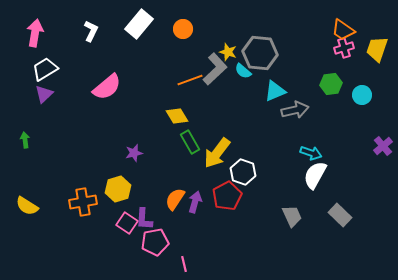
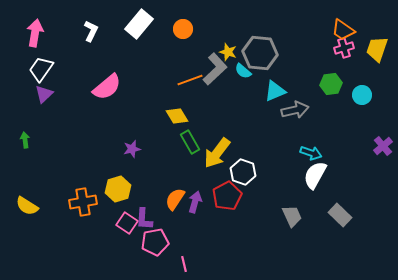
white trapezoid: moved 4 px left; rotated 24 degrees counterclockwise
purple star: moved 2 px left, 4 px up
